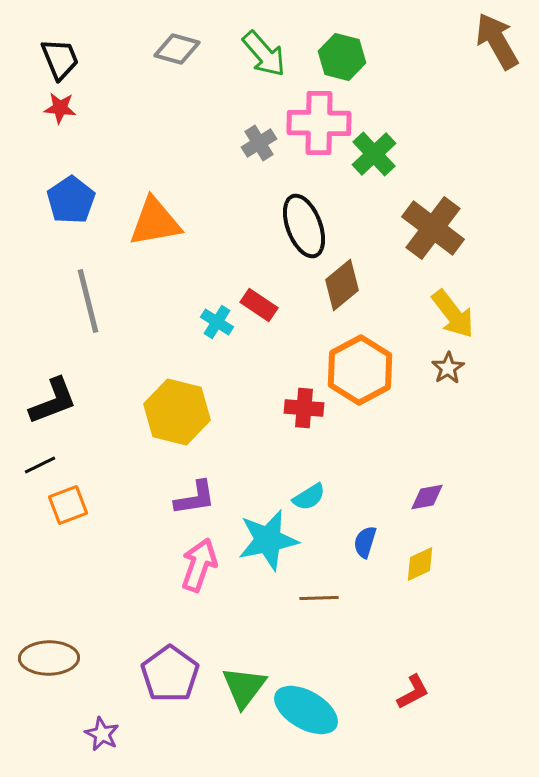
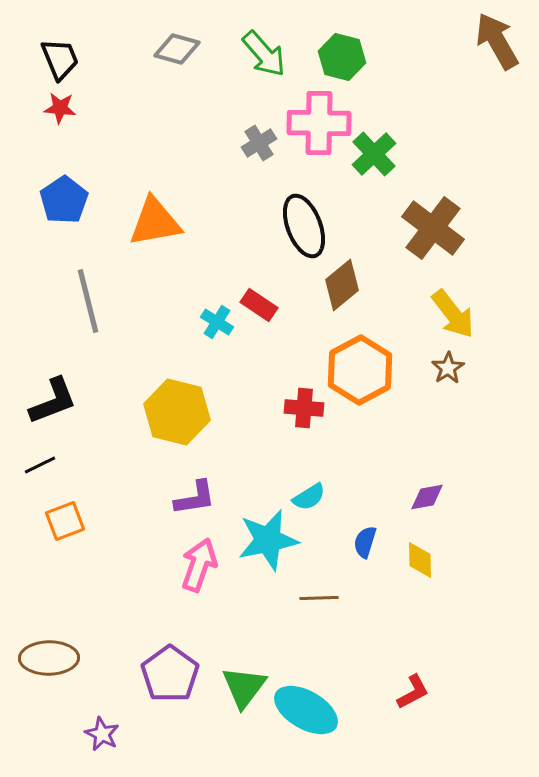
blue pentagon: moved 7 px left
orange square: moved 3 px left, 16 px down
yellow diamond: moved 4 px up; rotated 66 degrees counterclockwise
